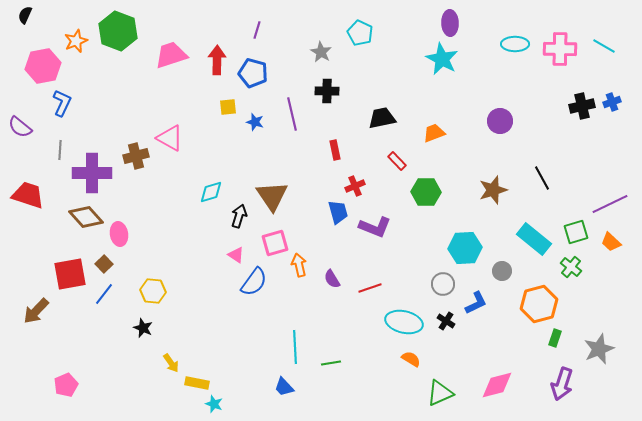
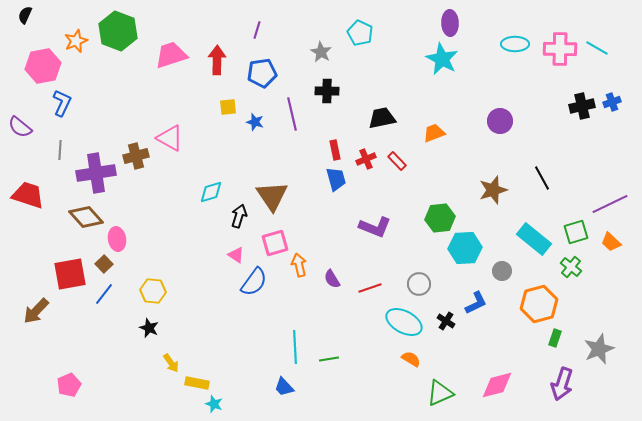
cyan line at (604, 46): moved 7 px left, 2 px down
blue pentagon at (253, 73): moved 9 px right; rotated 24 degrees counterclockwise
purple cross at (92, 173): moved 4 px right; rotated 9 degrees counterclockwise
red cross at (355, 186): moved 11 px right, 27 px up
green hexagon at (426, 192): moved 14 px right, 26 px down; rotated 8 degrees counterclockwise
blue trapezoid at (338, 212): moved 2 px left, 33 px up
pink ellipse at (119, 234): moved 2 px left, 5 px down
gray circle at (443, 284): moved 24 px left
cyan ellipse at (404, 322): rotated 15 degrees clockwise
black star at (143, 328): moved 6 px right
green line at (331, 363): moved 2 px left, 4 px up
pink pentagon at (66, 385): moved 3 px right
